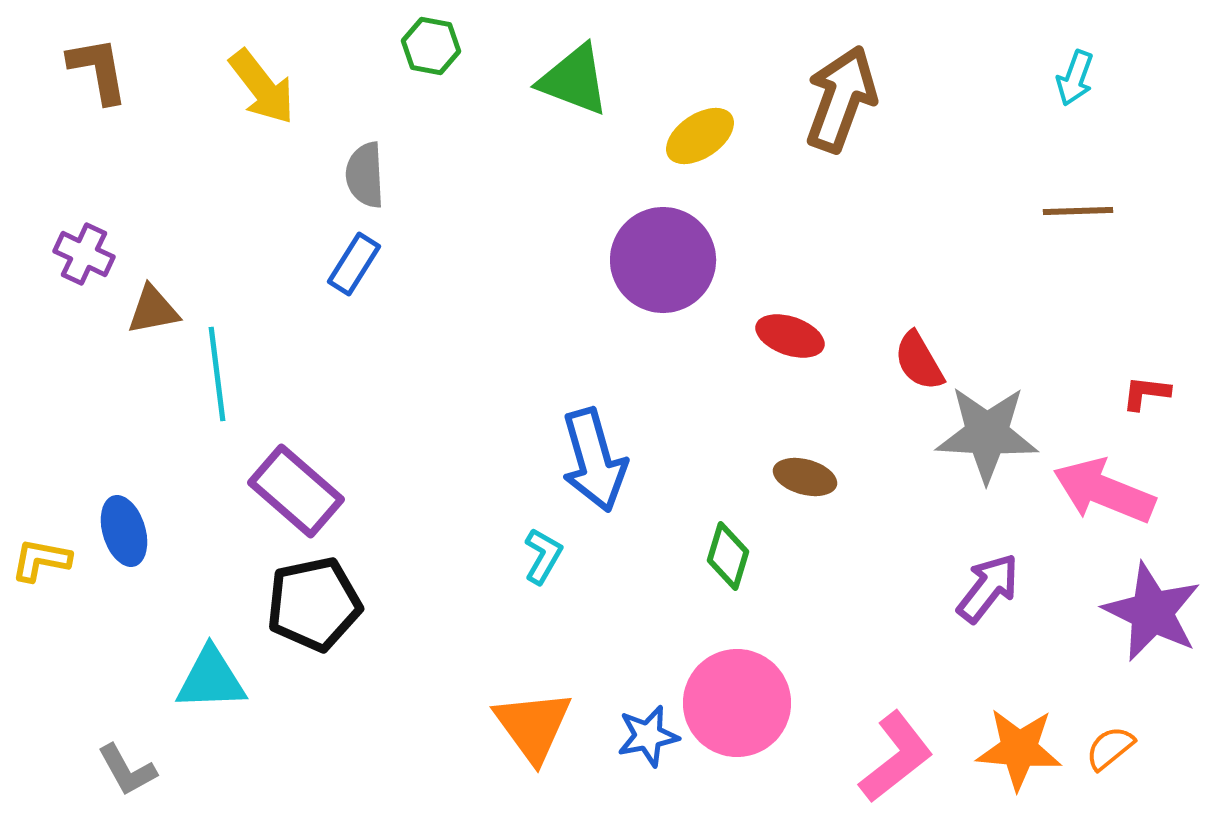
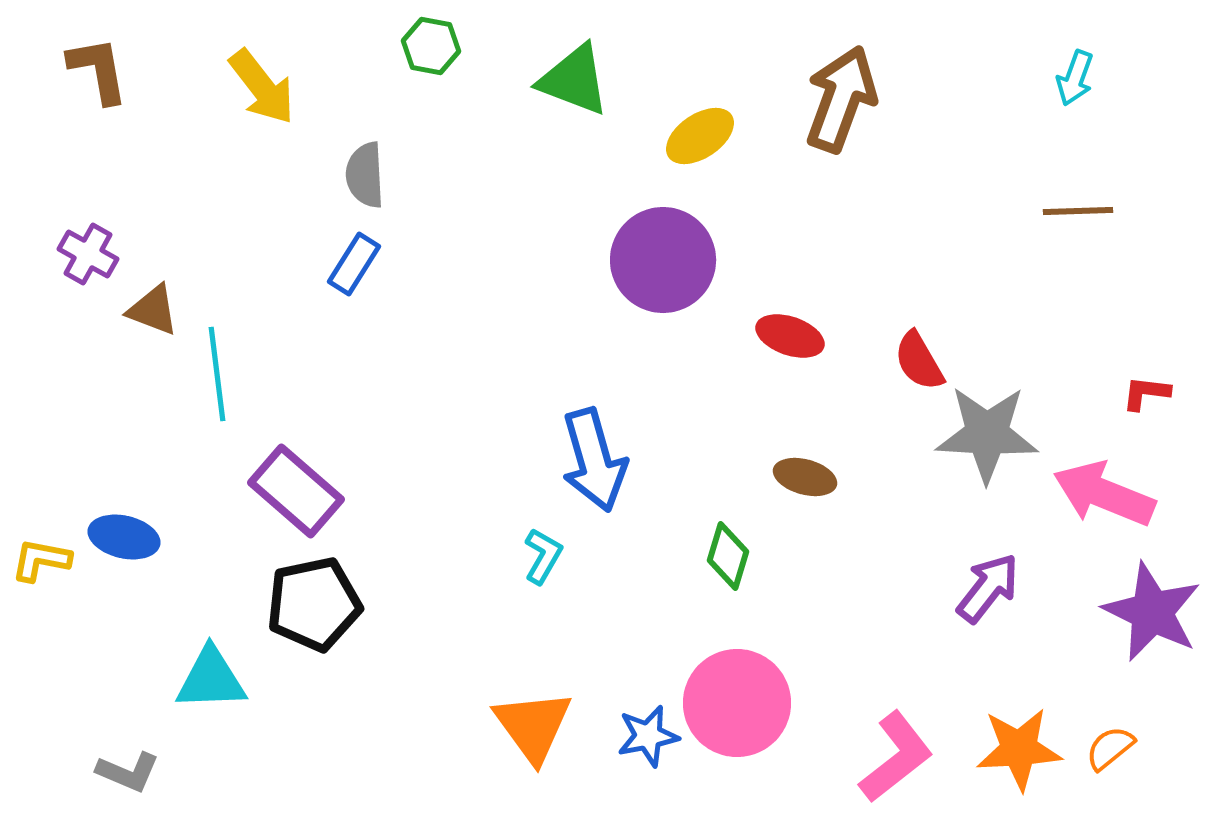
purple cross: moved 4 px right; rotated 4 degrees clockwise
brown triangle: rotated 32 degrees clockwise
pink arrow: moved 3 px down
blue ellipse: moved 6 px down; rotated 60 degrees counterclockwise
orange star: rotated 8 degrees counterclockwise
gray L-shape: moved 1 px right, 2 px down; rotated 38 degrees counterclockwise
